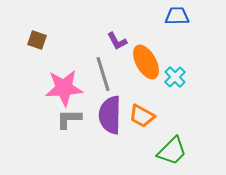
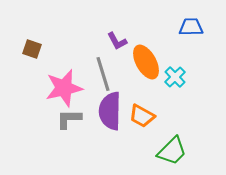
blue trapezoid: moved 14 px right, 11 px down
brown square: moved 5 px left, 9 px down
pink star: rotated 9 degrees counterclockwise
purple semicircle: moved 4 px up
